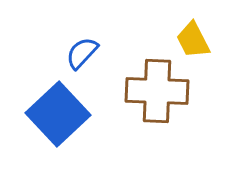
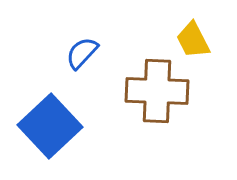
blue square: moved 8 px left, 12 px down
